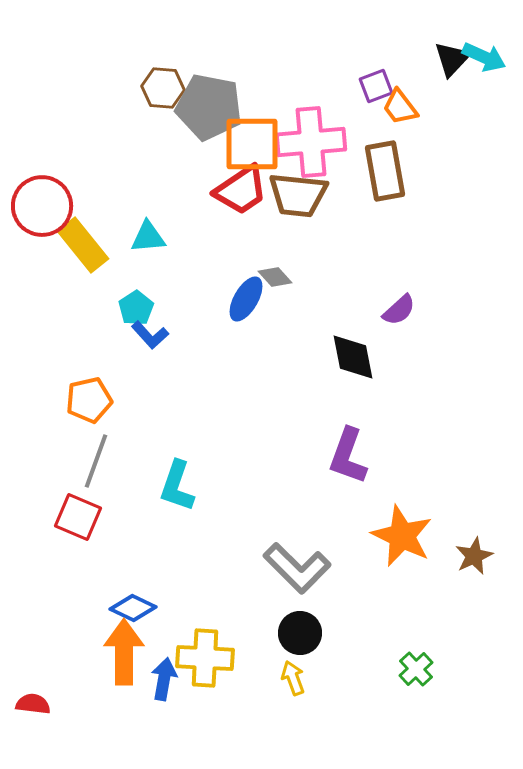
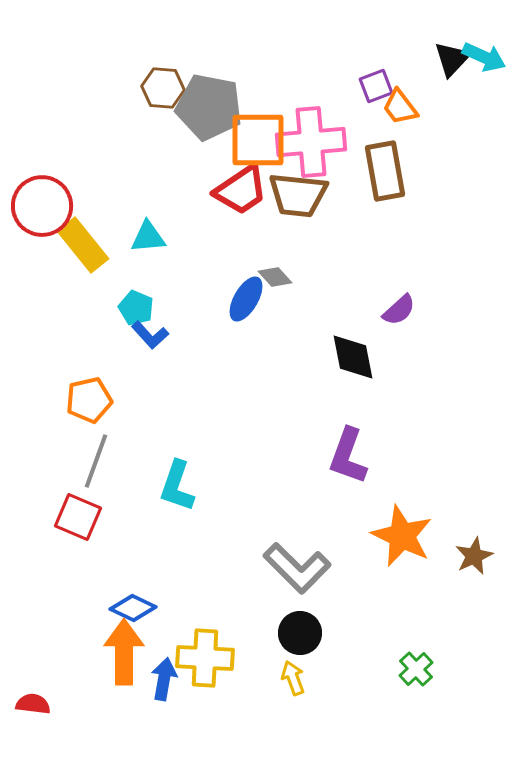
orange square: moved 6 px right, 4 px up
cyan pentagon: rotated 16 degrees counterclockwise
